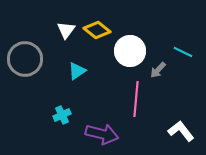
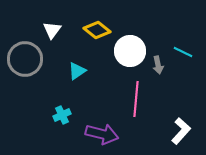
white triangle: moved 14 px left
gray arrow: moved 5 px up; rotated 54 degrees counterclockwise
white L-shape: rotated 80 degrees clockwise
